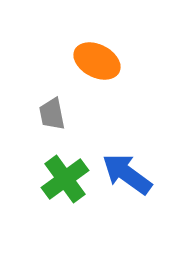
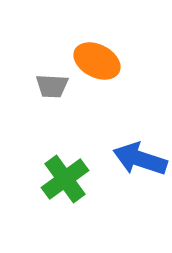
gray trapezoid: moved 28 px up; rotated 76 degrees counterclockwise
blue arrow: moved 13 px right, 15 px up; rotated 18 degrees counterclockwise
